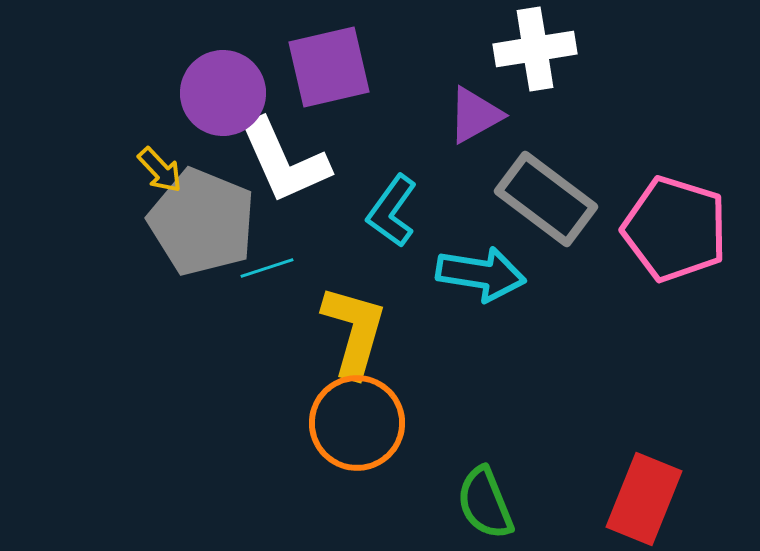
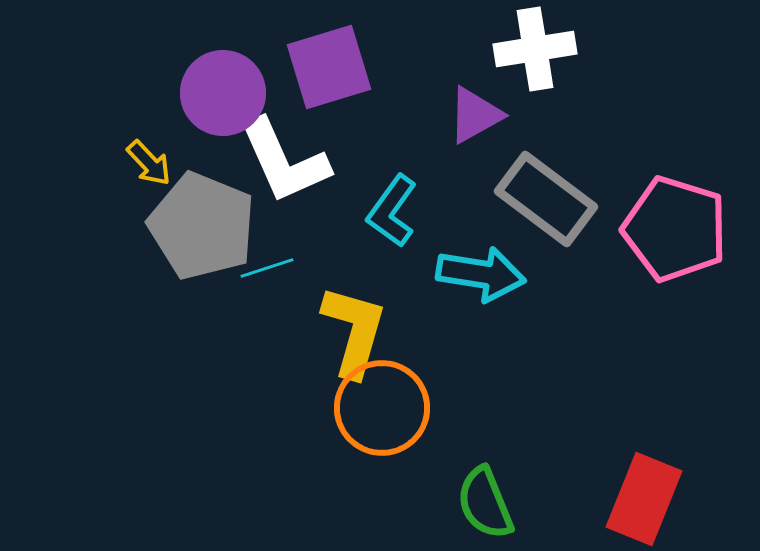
purple square: rotated 4 degrees counterclockwise
yellow arrow: moved 11 px left, 7 px up
gray pentagon: moved 4 px down
orange circle: moved 25 px right, 15 px up
